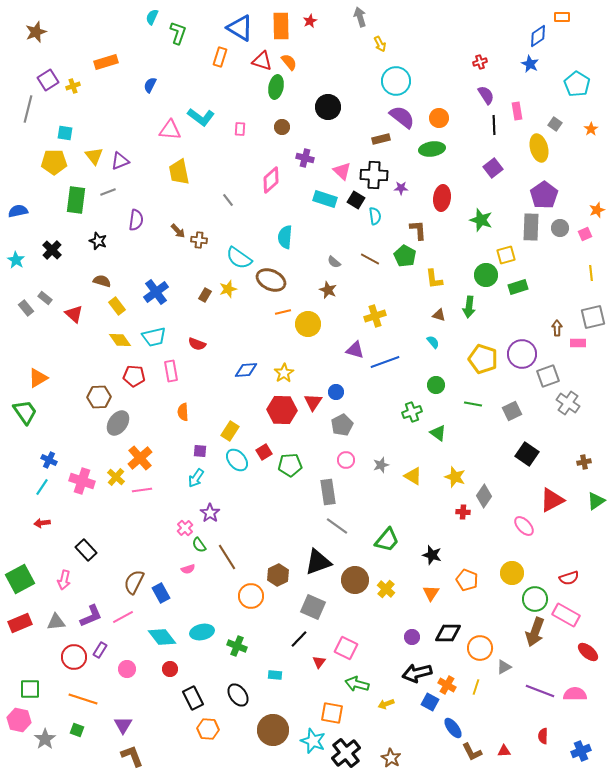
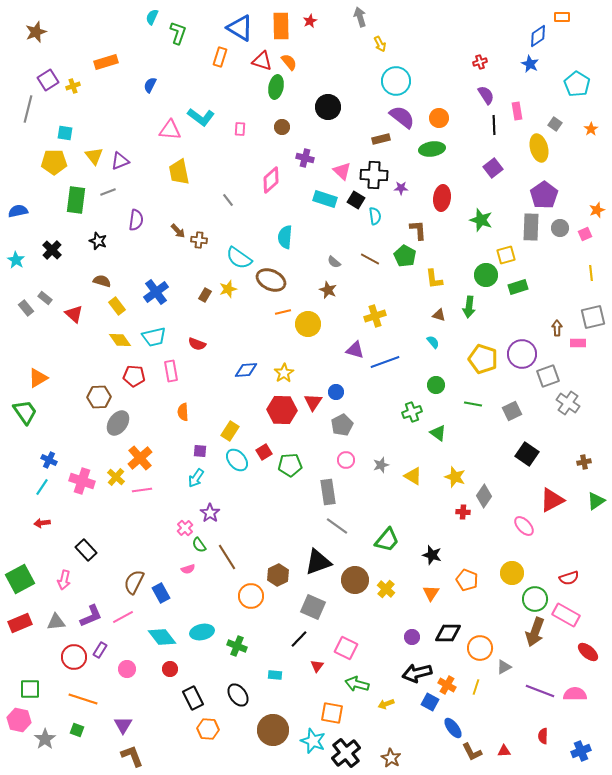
red triangle at (319, 662): moved 2 px left, 4 px down
